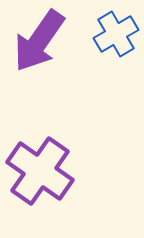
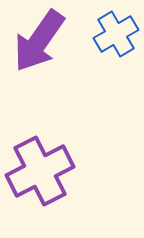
purple cross: rotated 28 degrees clockwise
